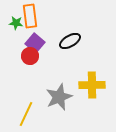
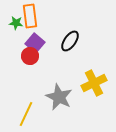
black ellipse: rotated 25 degrees counterclockwise
yellow cross: moved 2 px right, 2 px up; rotated 25 degrees counterclockwise
gray star: rotated 24 degrees counterclockwise
